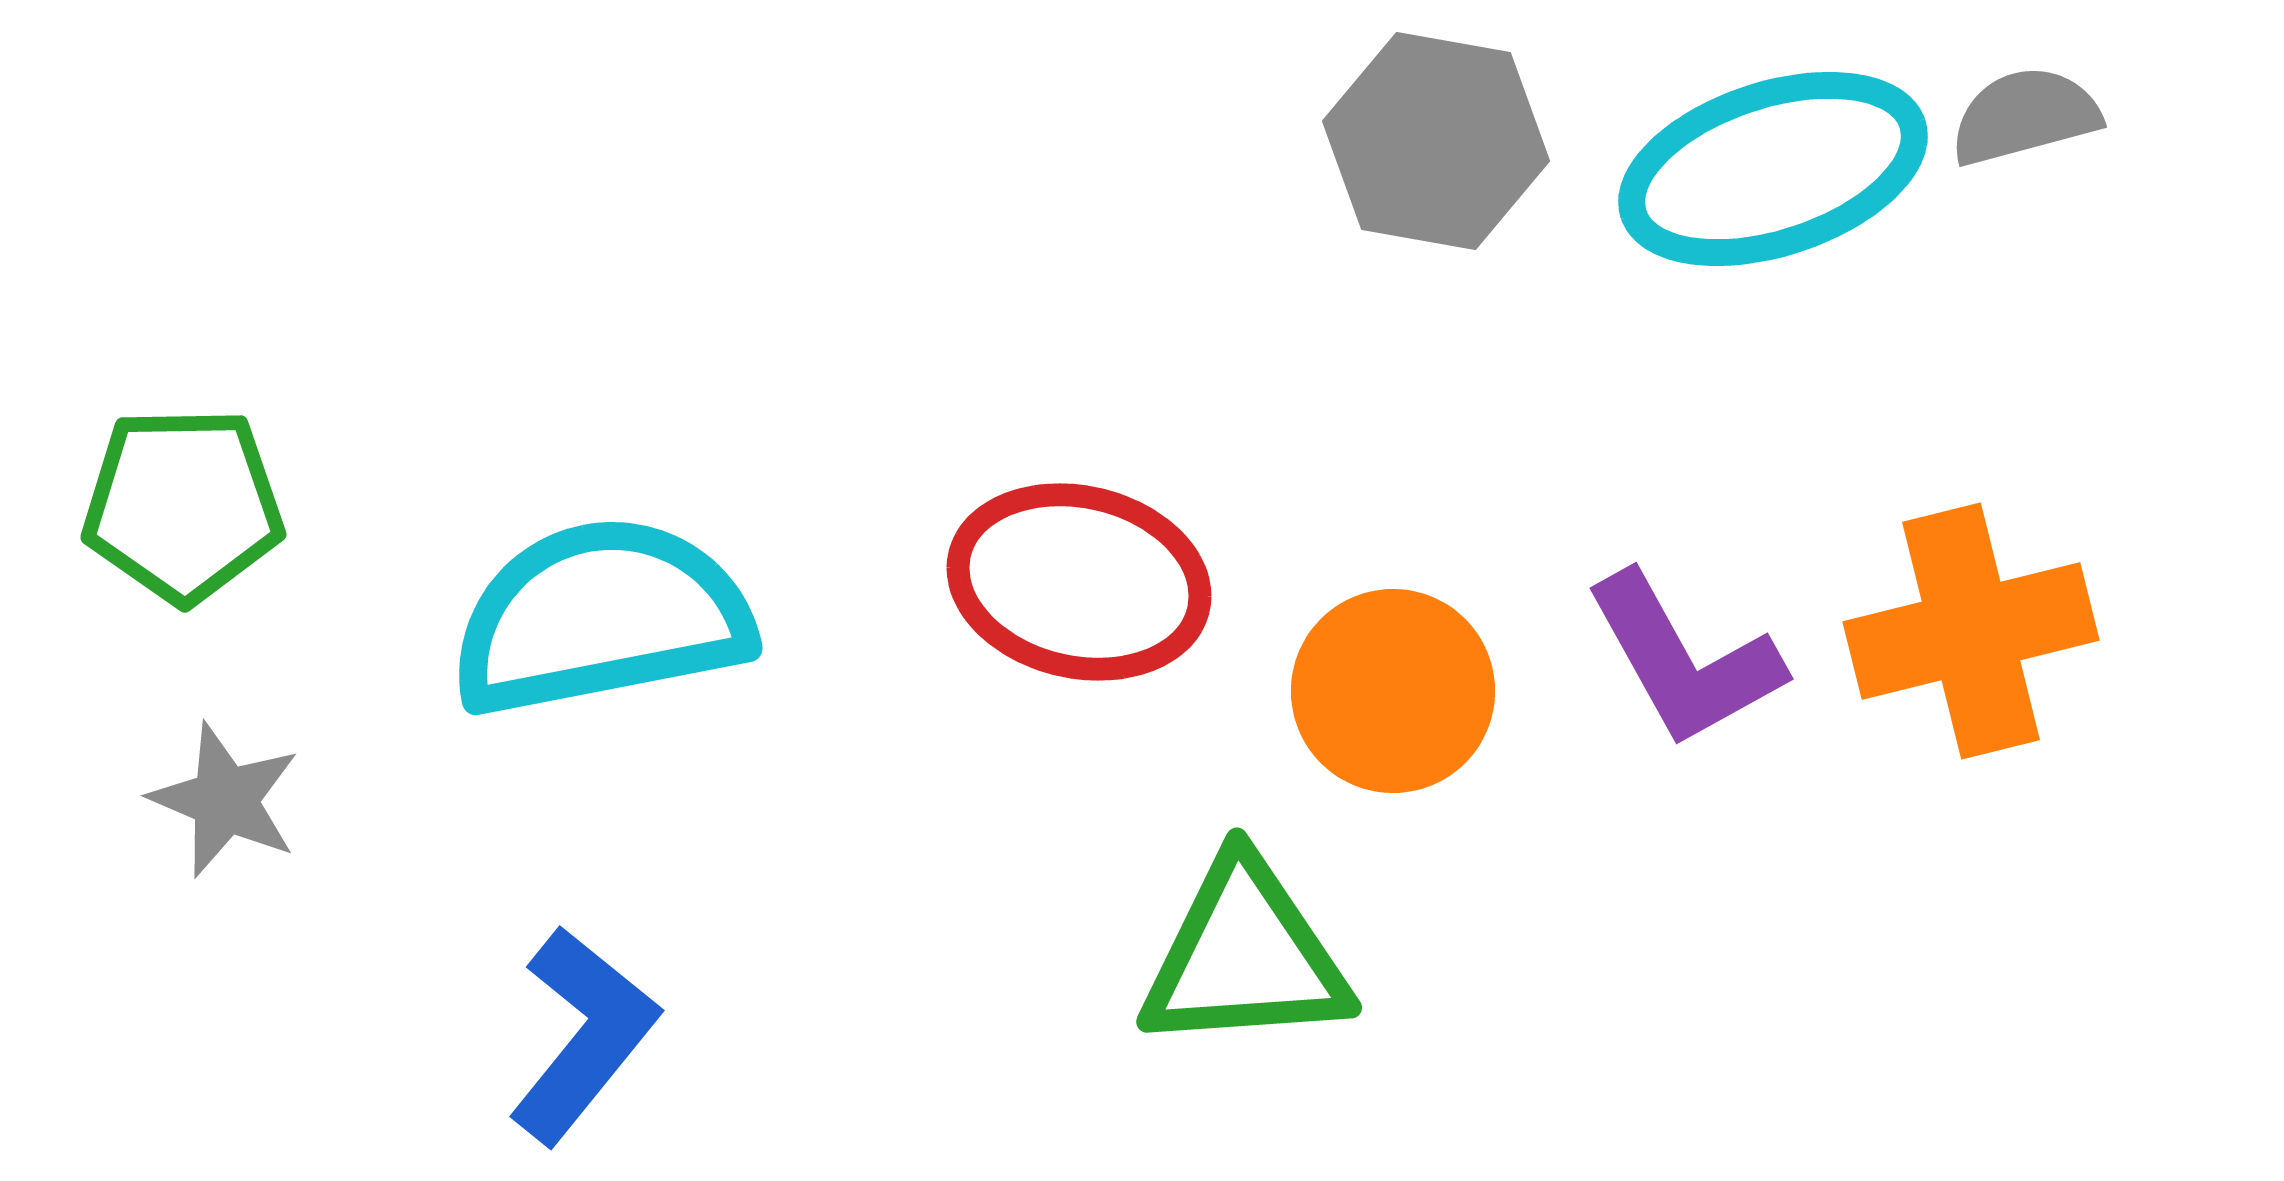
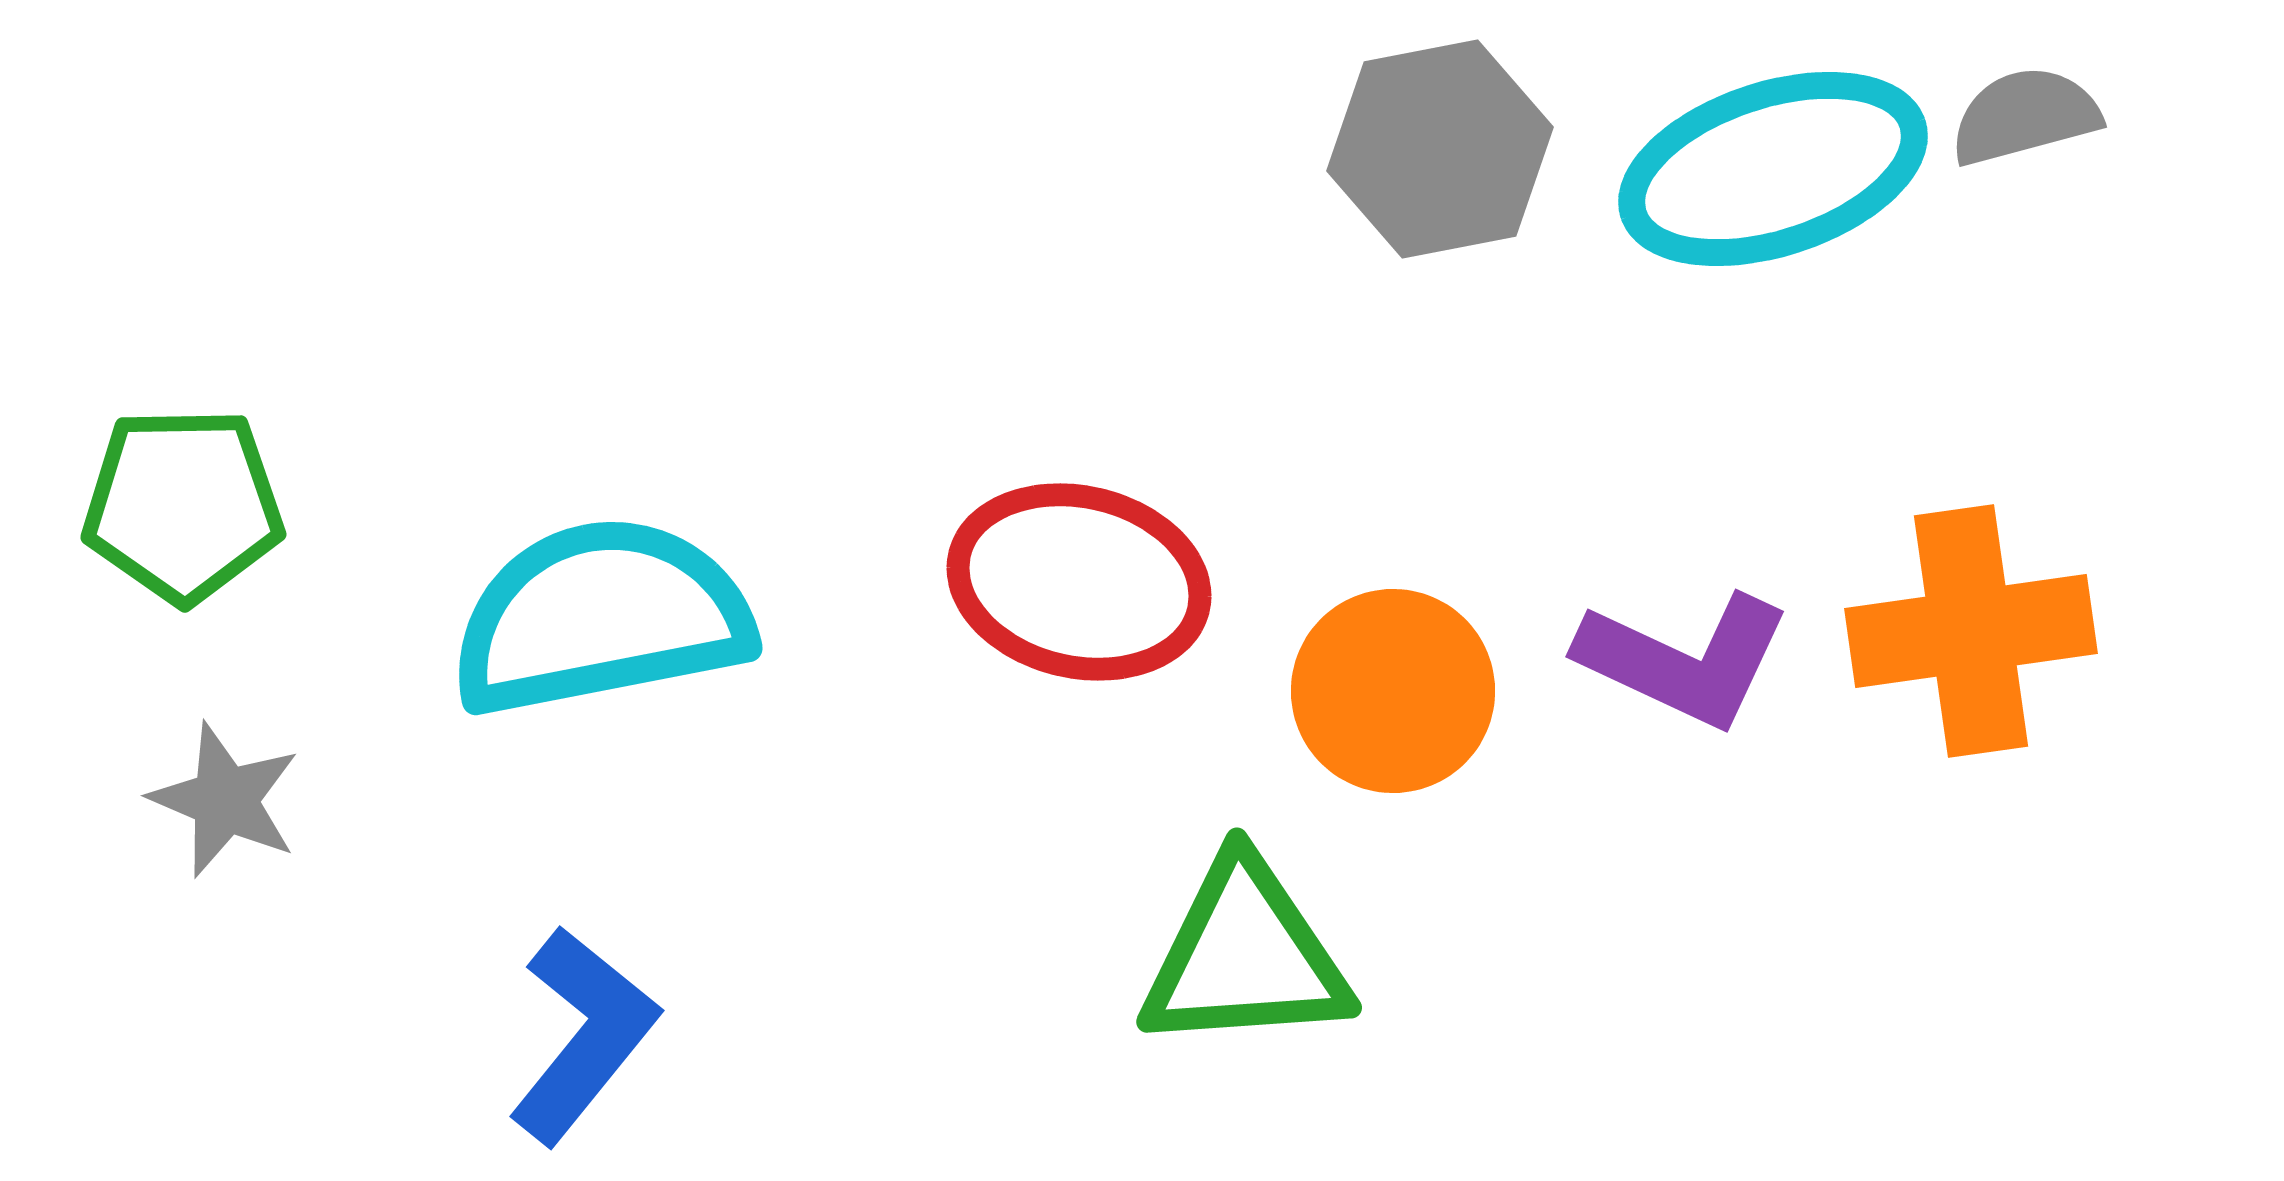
gray hexagon: moved 4 px right, 8 px down; rotated 21 degrees counterclockwise
orange cross: rotated 6 degrees clockwise
purple L-shape: rotated 36 degrees counterclockwise
